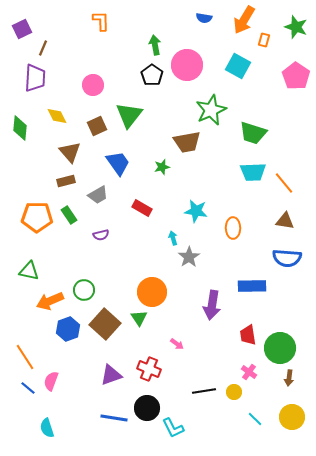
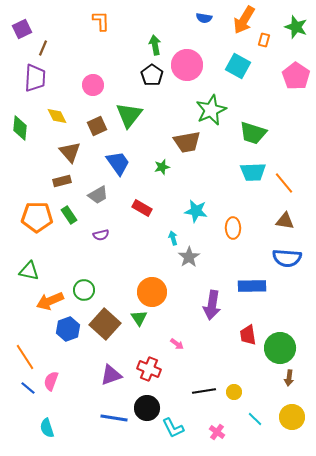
brown rectangle at (66, 181): moved 4 px left
pink cross at (249, 372): moved 32 px left, 60 px down
